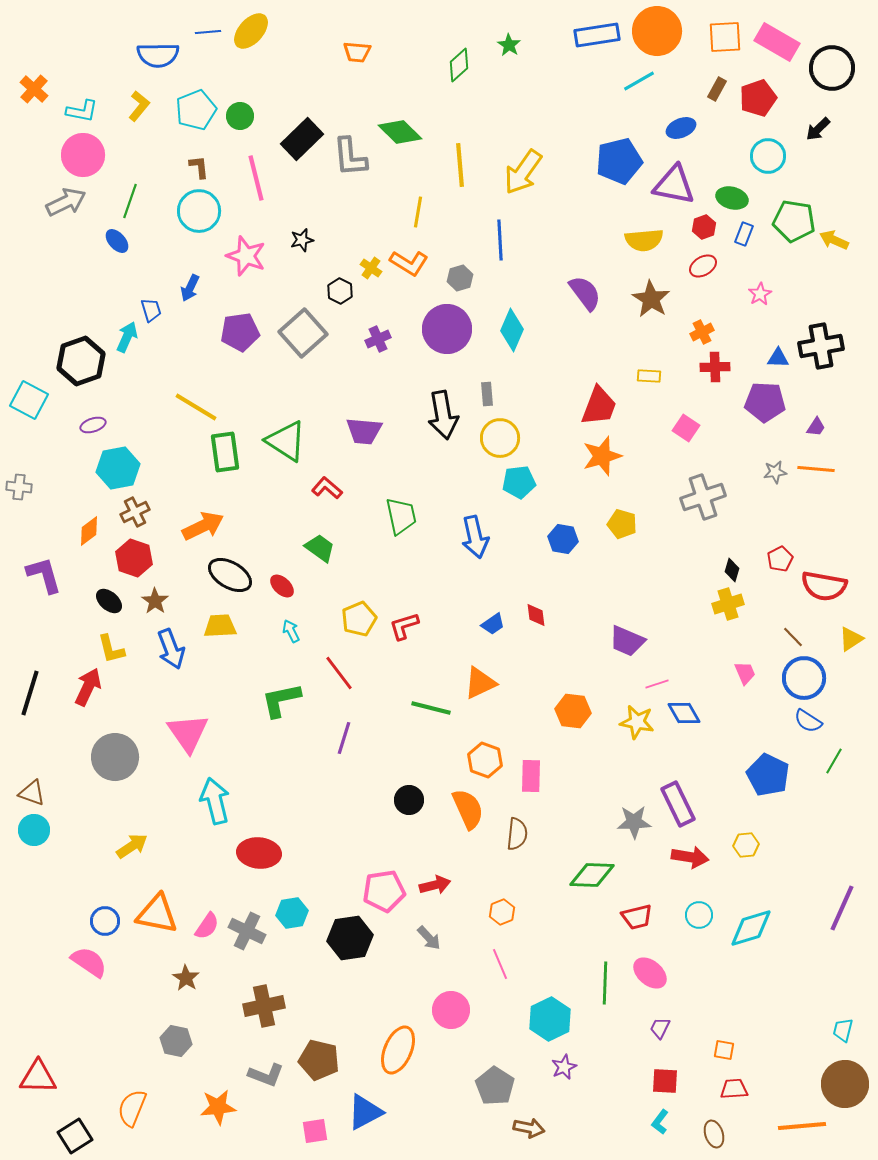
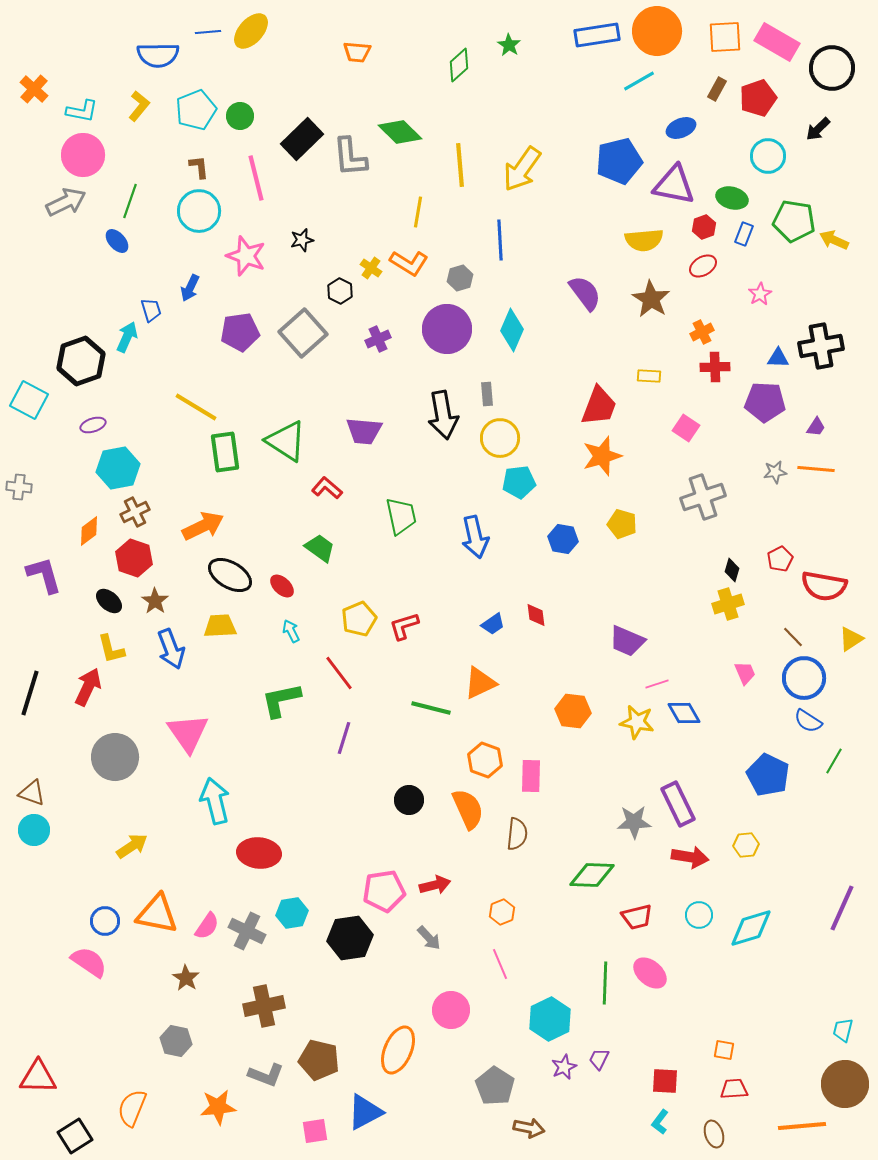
yellow arrow at (523, 172): moved 1 px left, 3 px up
purple trapezoid at (660, 1028): moved 61 px left, 31 px down
